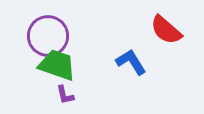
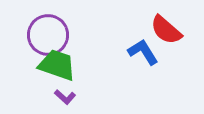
purple circle: moved 1 px up
blue L-shape: moved 12 px right, 10 px up
purple L-shape: moved 2 px down; rotated 35 degrees counterclockwise
